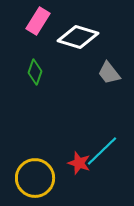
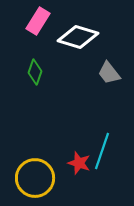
cyan line: rotated 27 degrees counterclockwise
